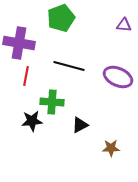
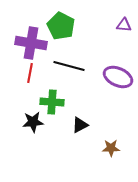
green pentagon: moved 8 px down; rotated 24 degrees counterclockwise
purple cross: moved 12 px right
red line: moved 4 px right, 3 px up
black star: moved 1 px right, 1 px down
